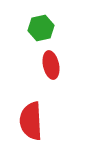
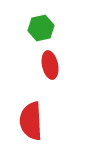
red ellipse: moved 1 px left
